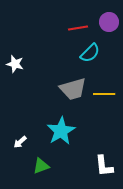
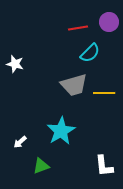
gray trapezoid: moved 1 px right, 4 px up
yellow line: moved 1 px up
